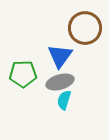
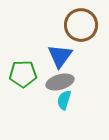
brown circle: moved 4 px left, 3 px up
